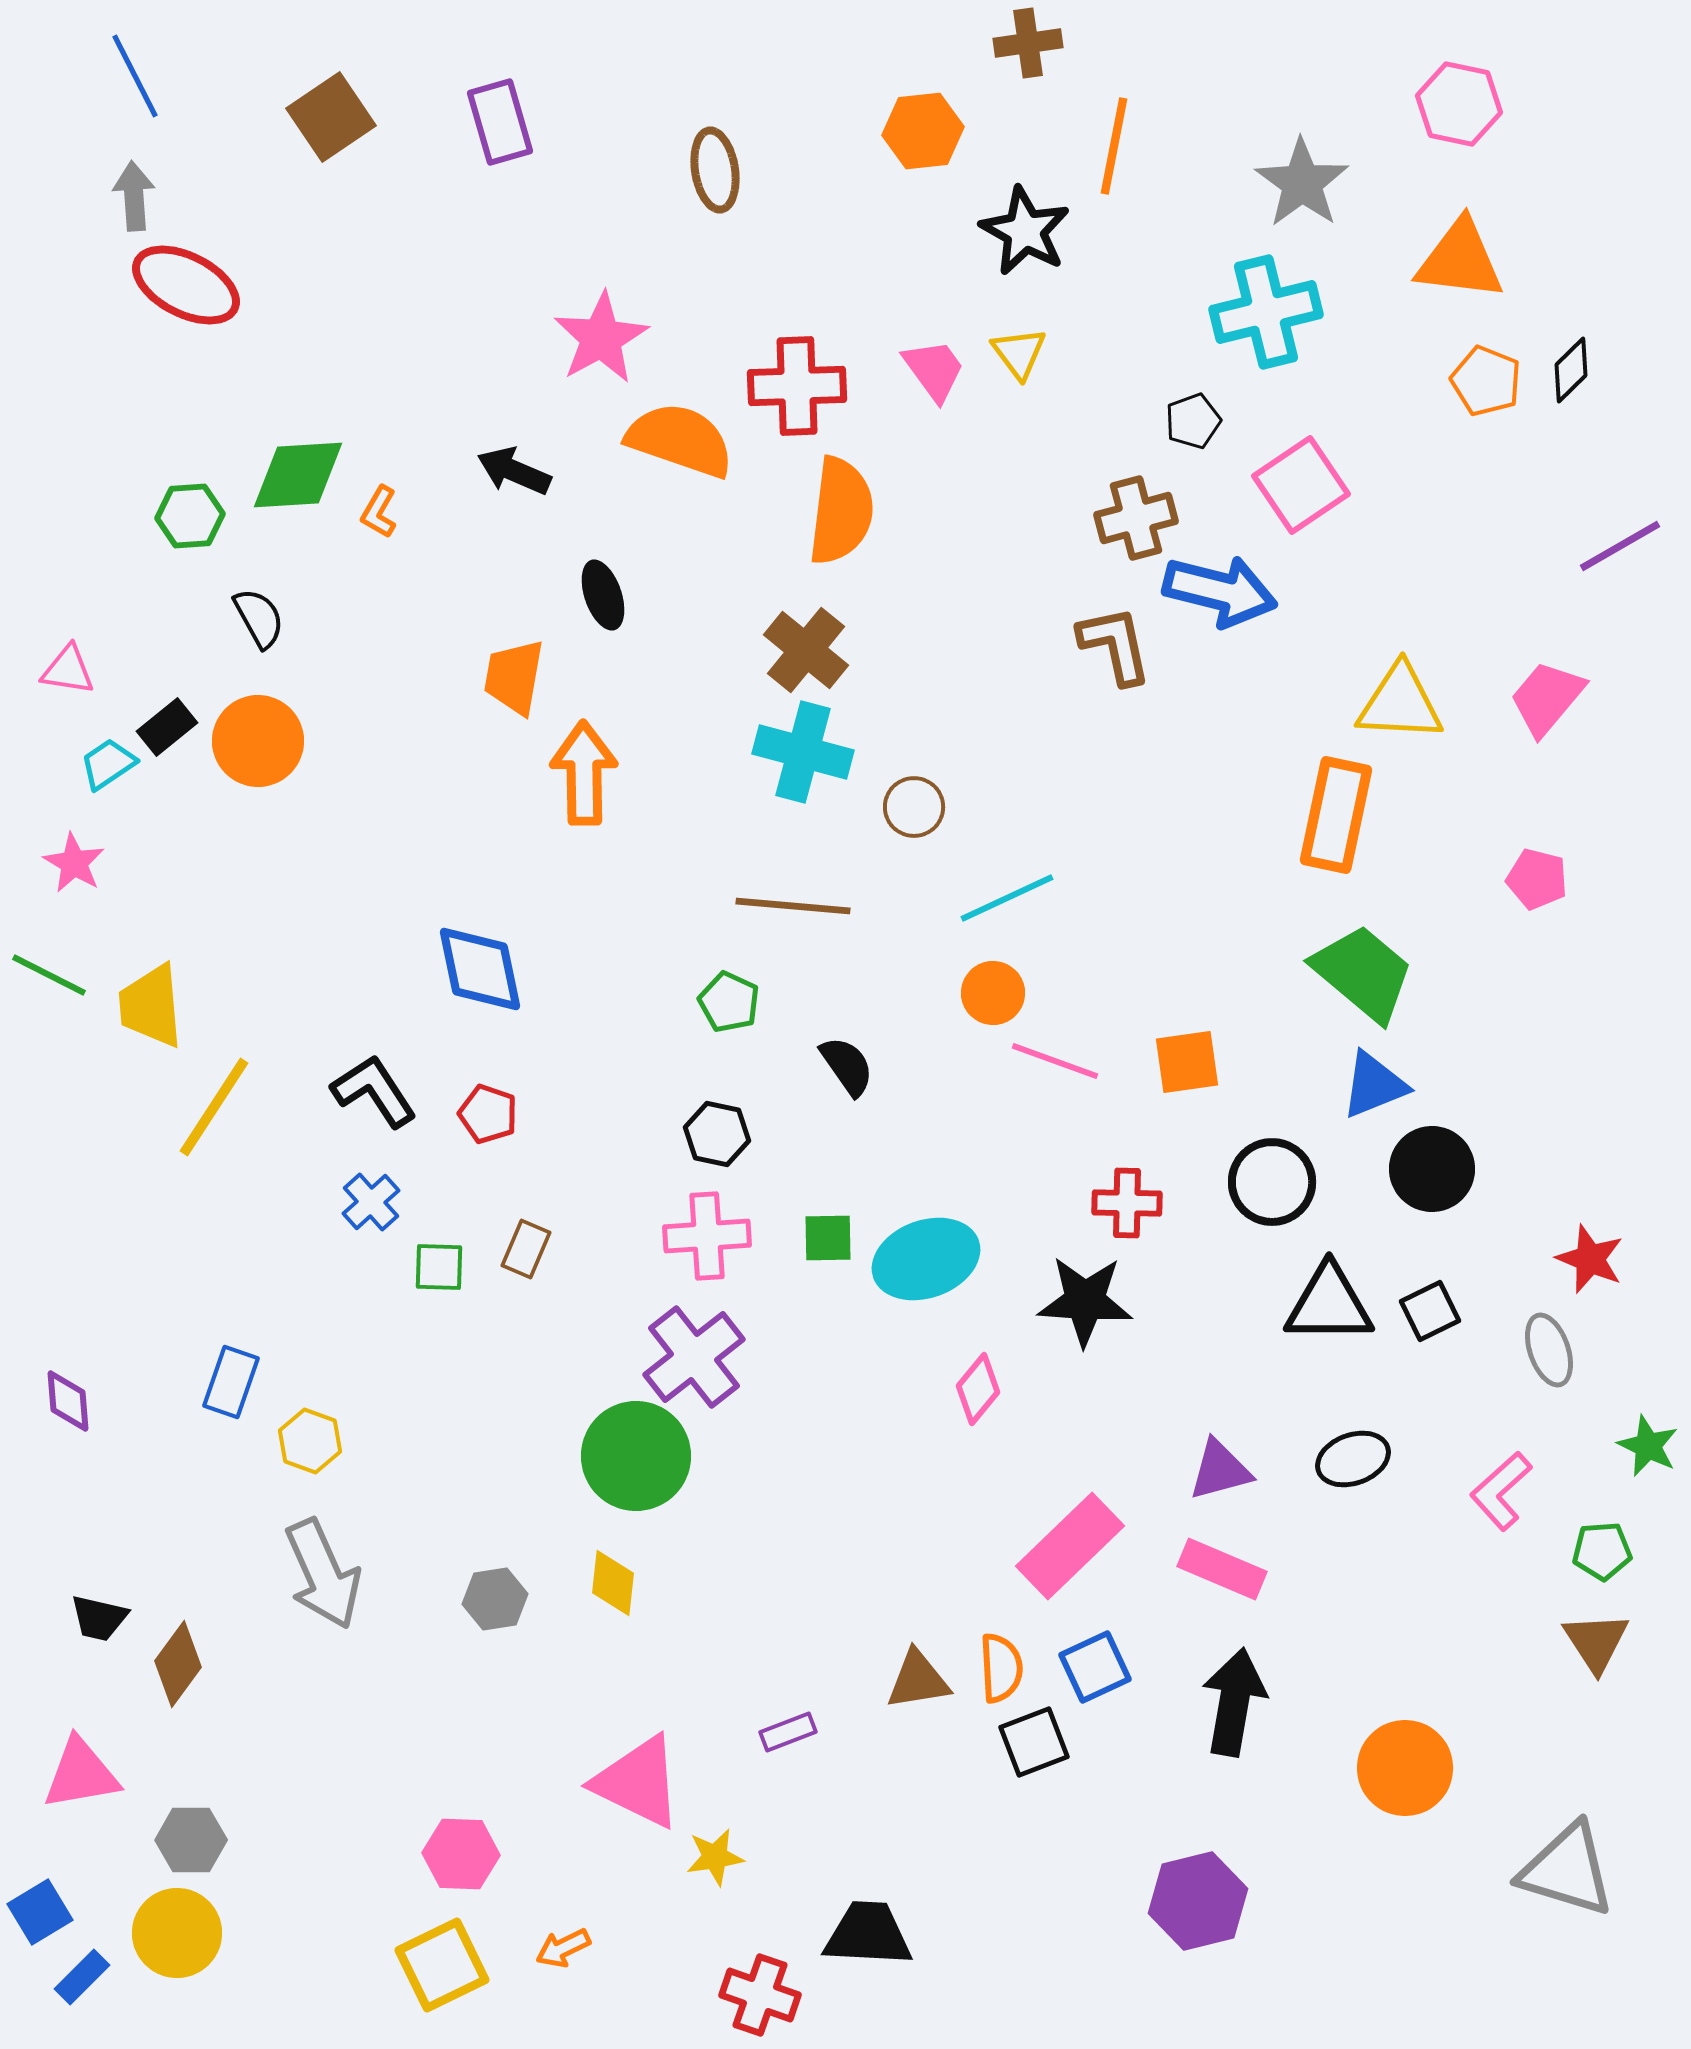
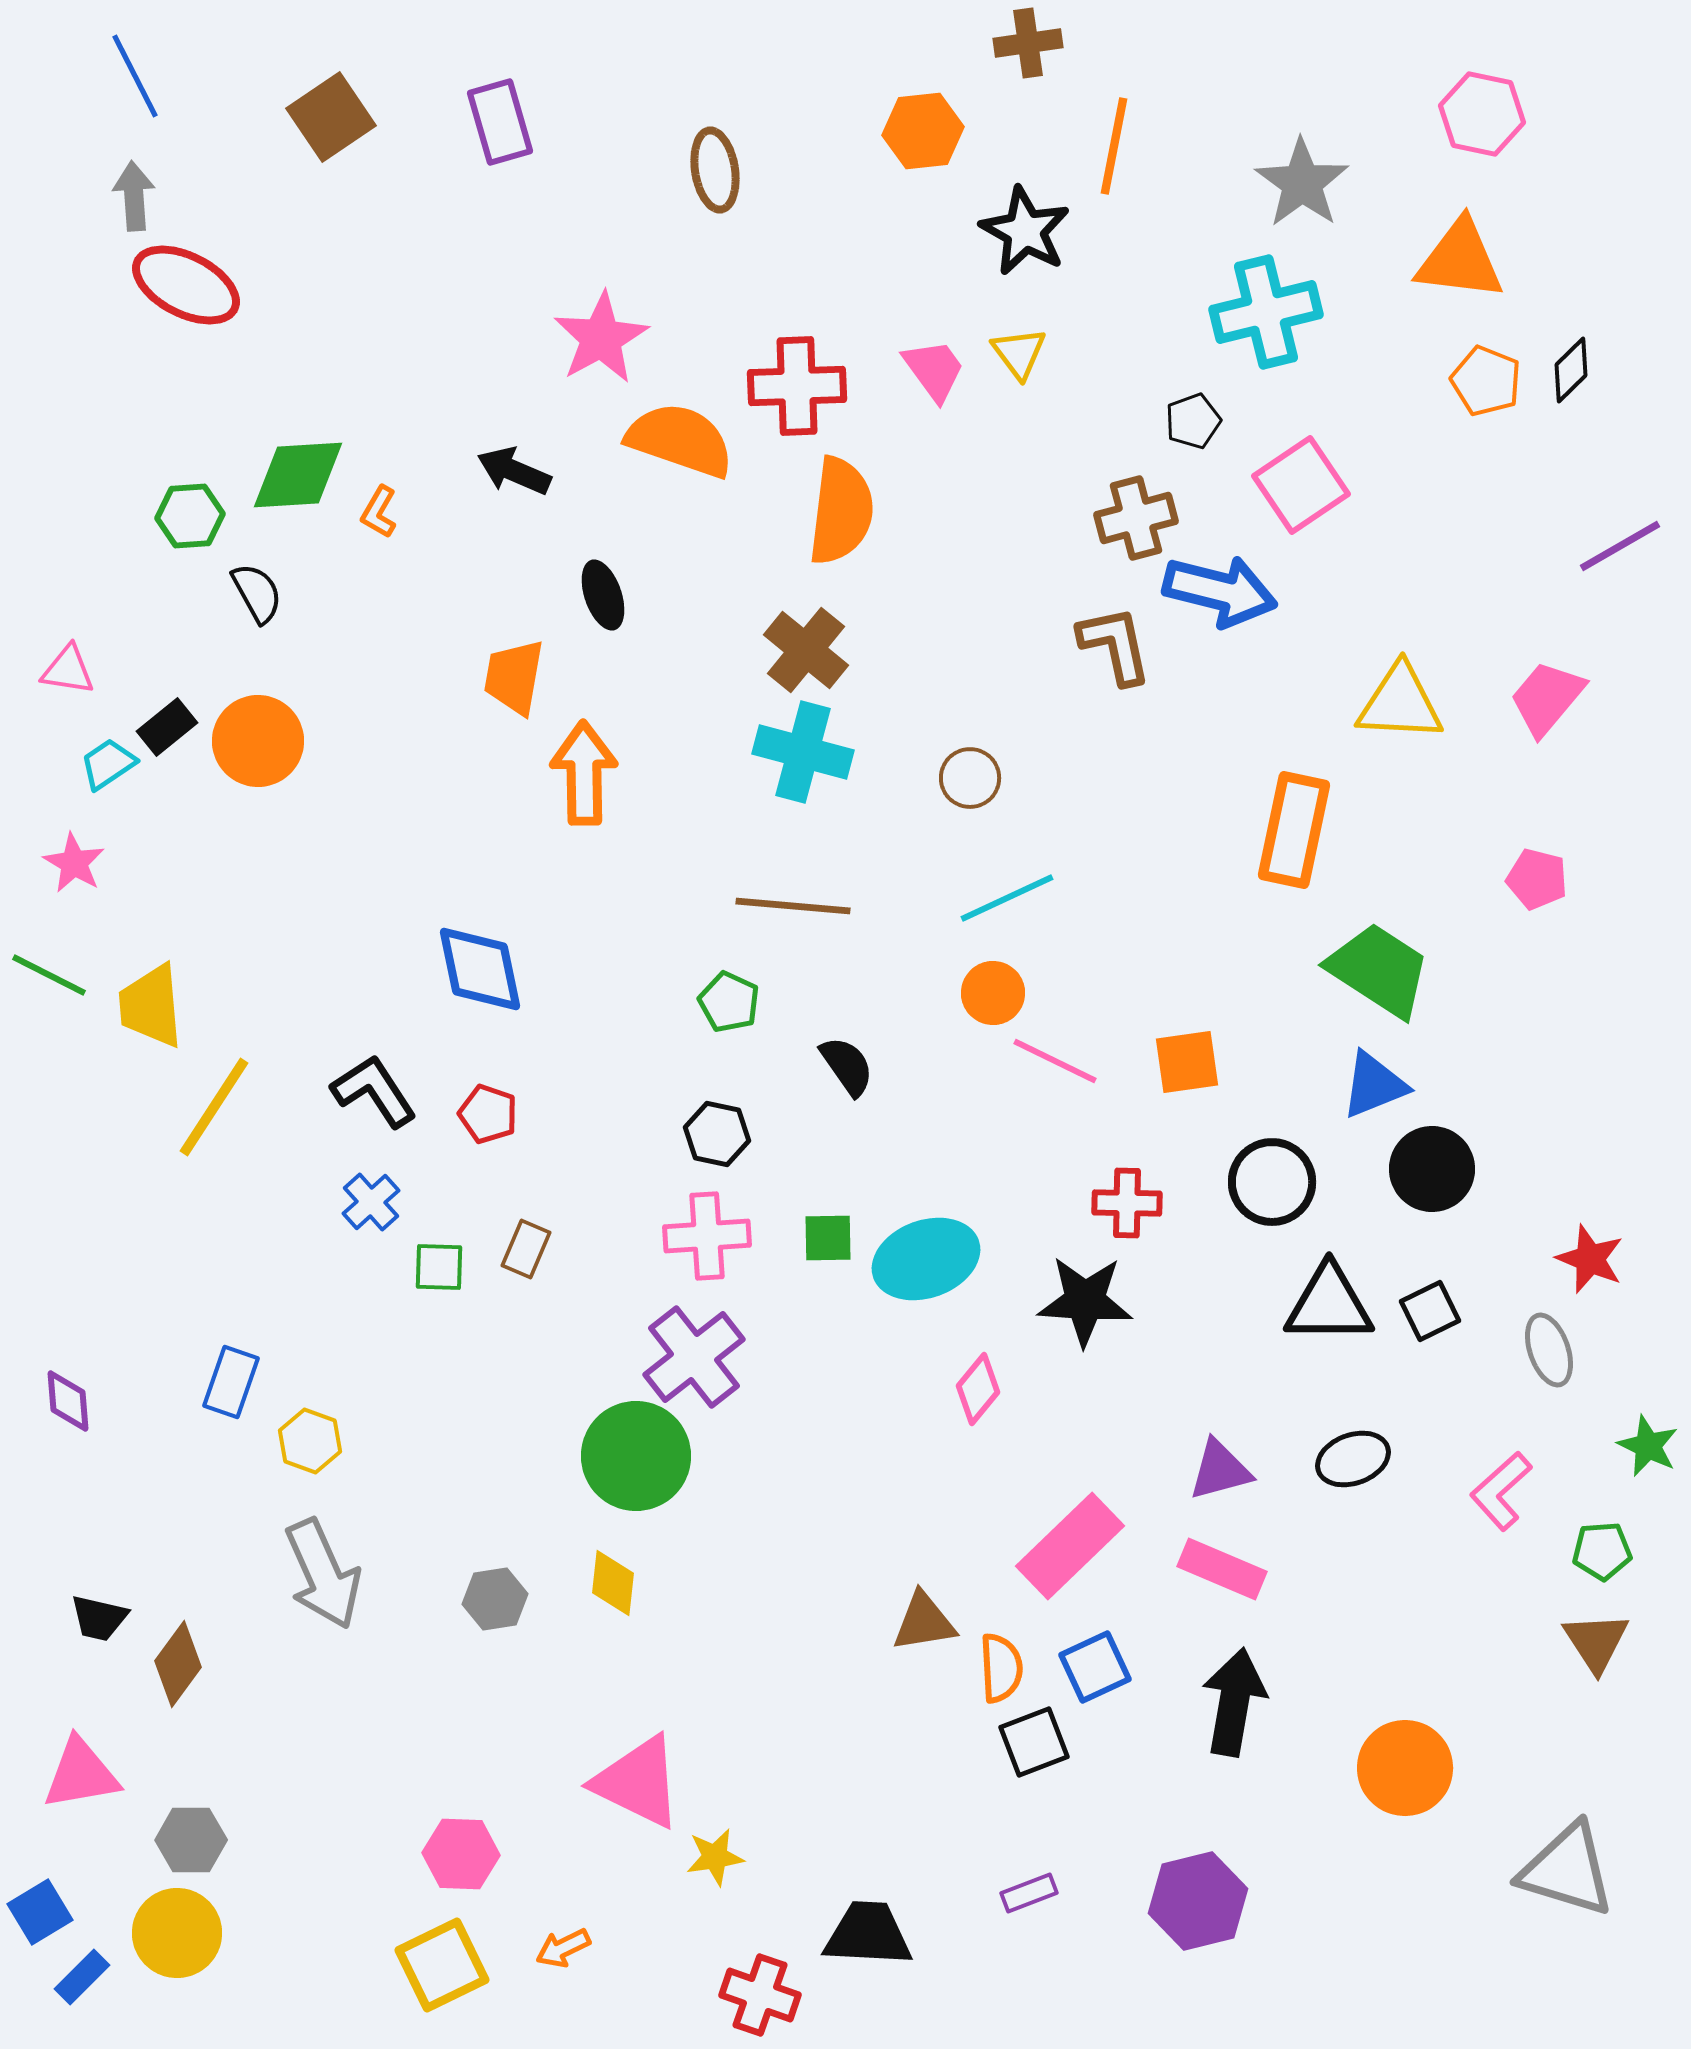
pink hexagon at (1459, 104): moved 23 px right, 10 px down
black semicircle at (259, 618): moved 2 px left, 25 px up
brown circle at (914, 807): moved 56 px right, 29 px up
orange rectangle at (1336, 815): moved 42 px left, 15 px down
green trapezoid at (1363, 973): moved 16 px right, 3 px up; rotated 7 degrees counterclockwise
pink line at (1055, 1061): rotated 6 degrees clockwise
brown triangle at (918, 1680): moved 6 px right, 58 px up
purple rectangle at (788, 1732): moved 241 px right, 161 px down
